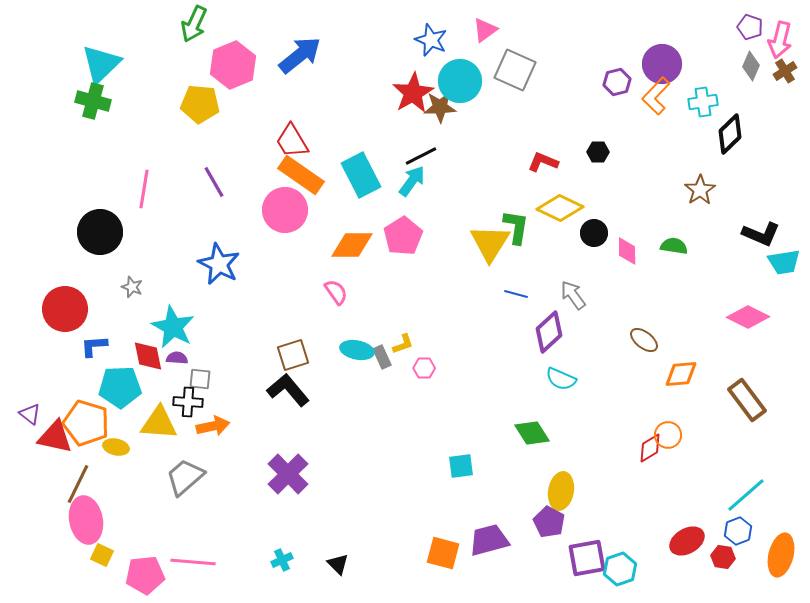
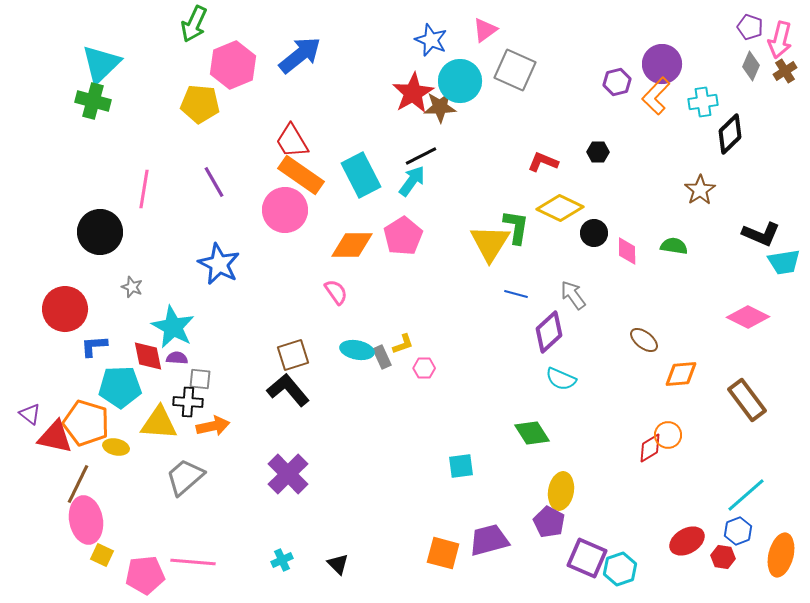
purple square at (587, 558): rotated 33 degrees clockwise
